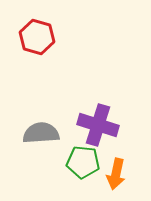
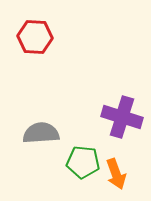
red hexagon: moved 2 px left; rotated 12 degrees counterclockwise
purple cross: moved 24 px right, 8 px up
orange arrow: rotated 32 degrees counterclockwise
